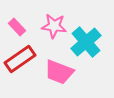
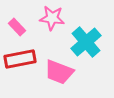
pink star: moved 2 px left, 8 px up
red rectangle: rotated 24 degrees clockwise
